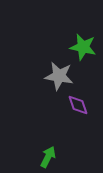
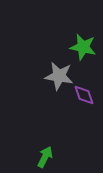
purple diamond: moved 6 px right, 10 px up
green arrow: moved 3 px left
